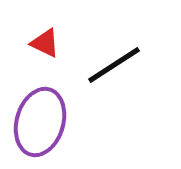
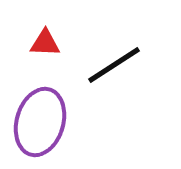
red triangle: rotated 24 degrees counterclockwise
